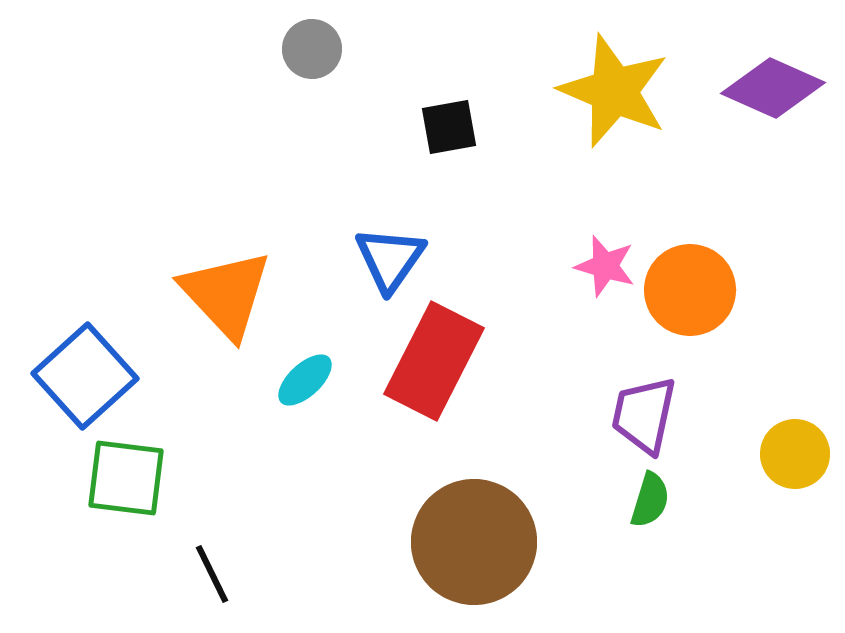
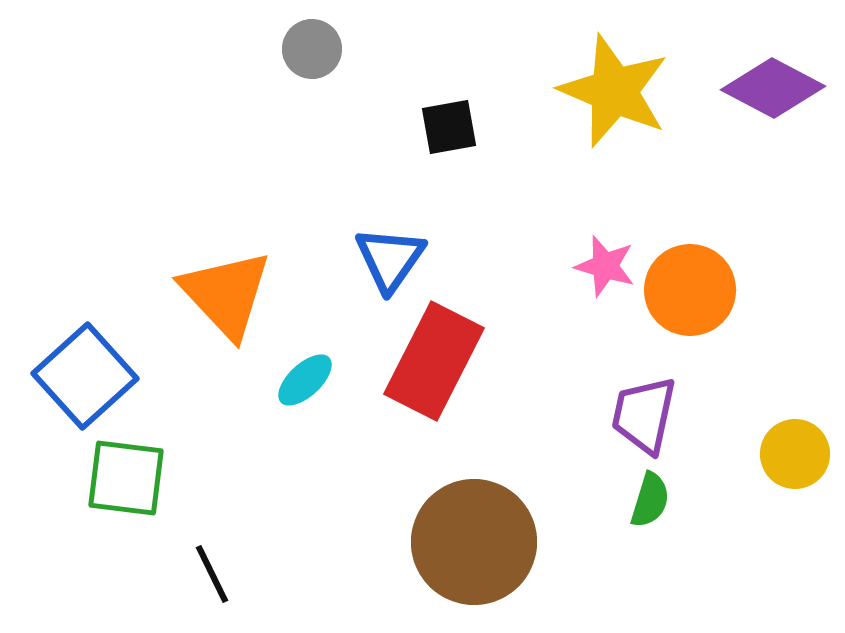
purple diamond: rotated 4 degrees clockwise
